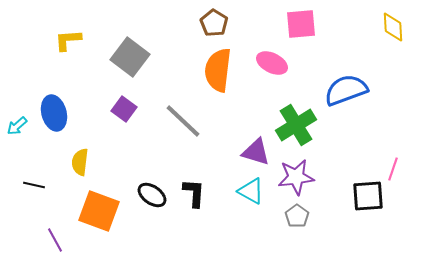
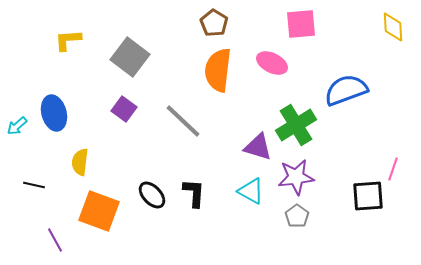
purple triangle: moved 2 px right, 5 px up
black ellipse: rotated 12 degrees clockwise
